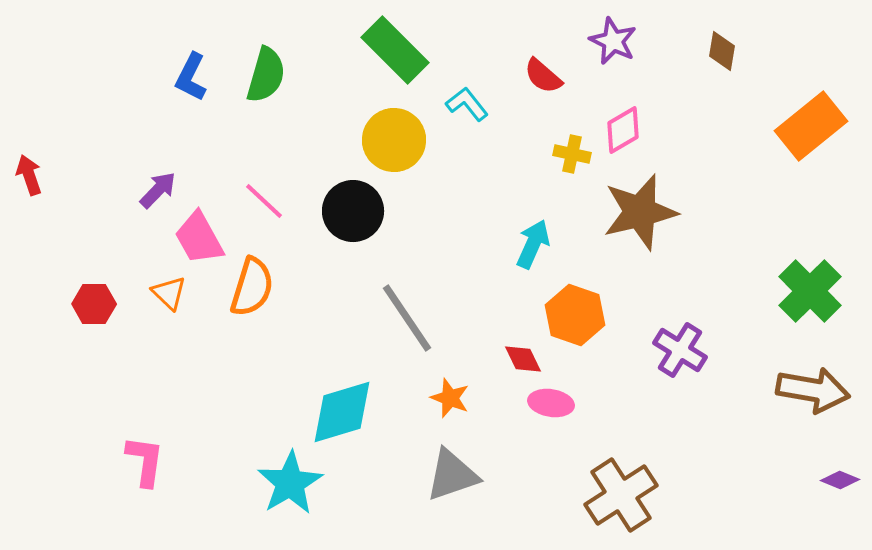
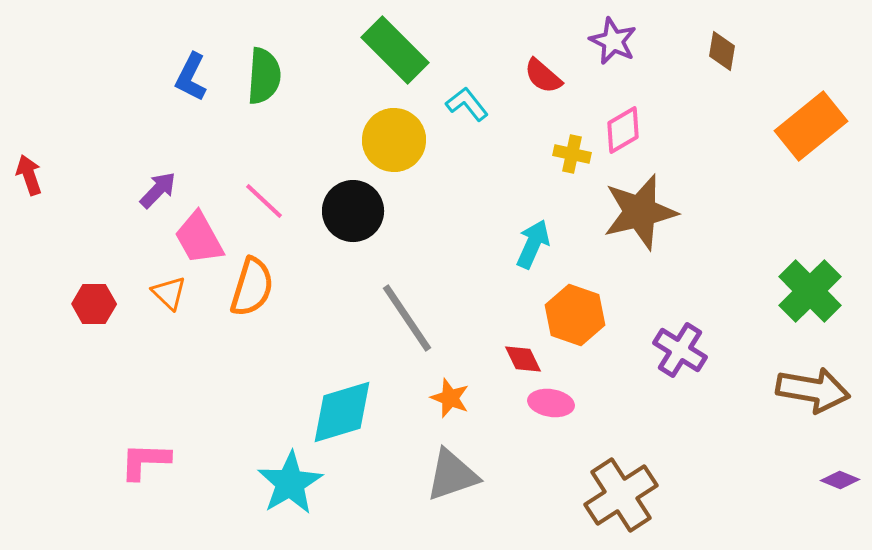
green semicircle: moved 2 px left, 1 px down; rotated 12 degrees counterclockwise
pink L-shape: rotated 96 degrees counterclockwise
